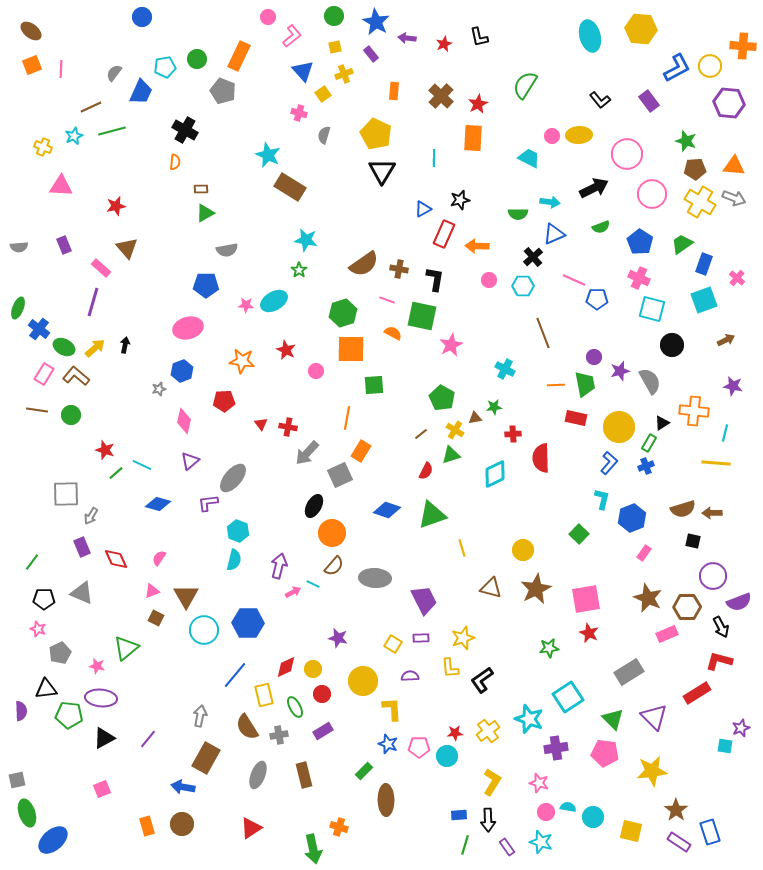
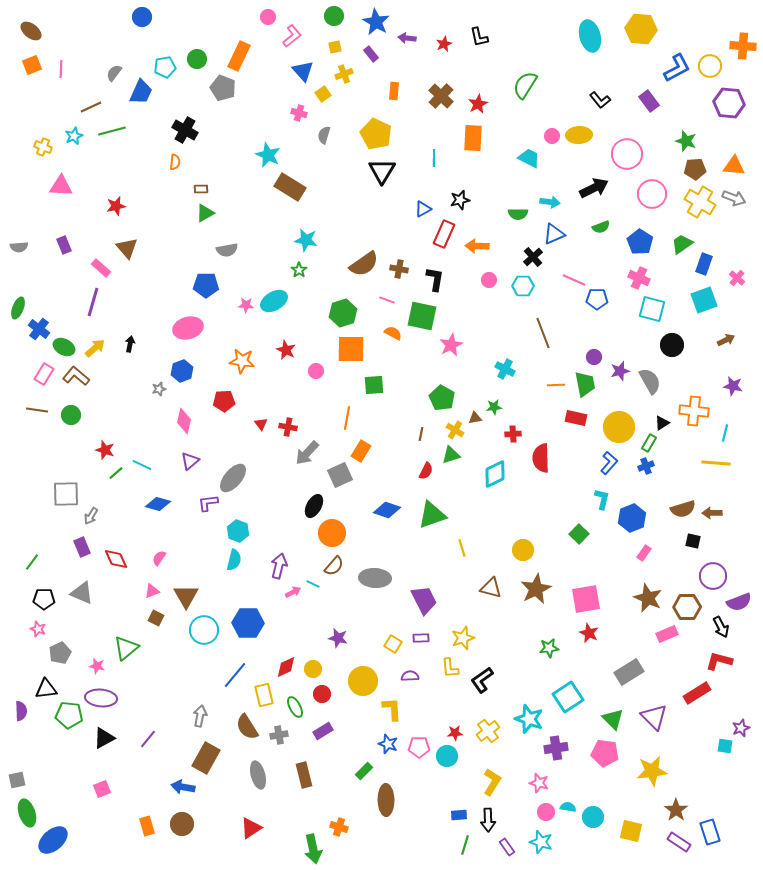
gray pentagon at (223, 91): moved 3 px up
black arrow at (125, 345): moved 5 px right, 1 px up
brown line at (421, 434): rotated 40 degrees counterclockwise
gray ellipse at (258, 775): rotated 36 degrees counterclockwise
